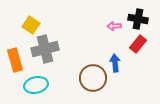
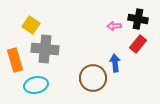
gray cross: rotated 20 degrees clockwise
